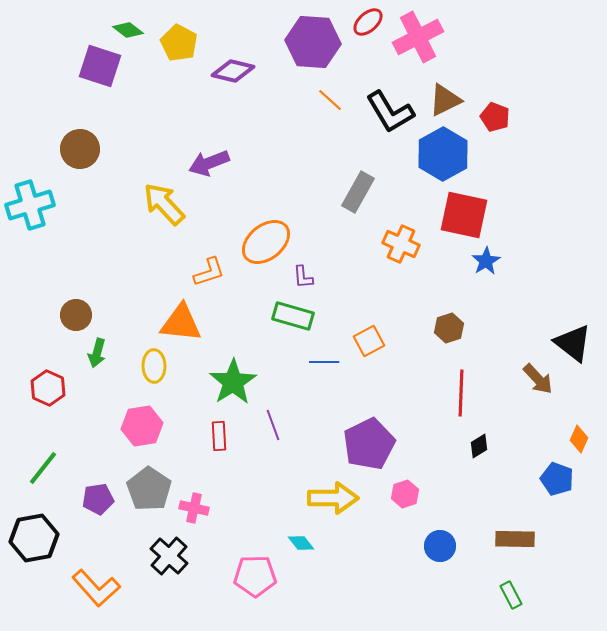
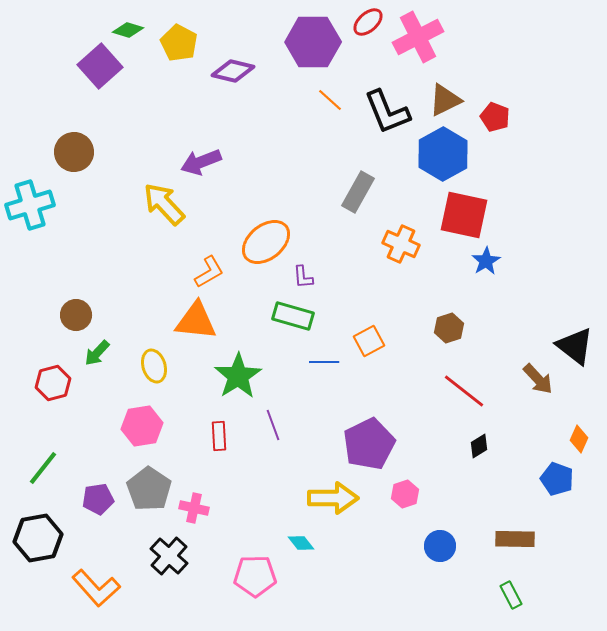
green diamond at (128, 30): rotated 20 degrees counterclockwise
purple hexagon at (313, 42): rotated 4 degrees counterclockwise
purple square at (100, 66): rotated 30 degrees clockwise
black L-shape at (390, 112): moved 3 px left; rotated 9 degrees clockwise
brown circle at (80, 149): moved 6 px left, 3 px down
purple arrow at (209, 163): moved 8 px left, 1 px up
orange L-shape at (209, 272): rotated 12 degrees counterclockwise
orange triangle at (181, 323): moved 15 px right, 2 px up
black triangle at (573, 343): moved 2 px right, 3 px down
green arrow at (97, 353): rotated 28 degrees clockwise
yellow ellipse at (154, 366): rotated 16 degrees counterclockwise
green star at (233, 382): moved 5 px right, 6 px up
red hexagon at (48, 388): moved 5 px right, 5 px up; rotated 20 degrees clockwise
red line at (461, 393): moved 3 px right, 2 px up; rotated 54 degrees counterclockwise
black hexagon at (34, 538): moved 4 px right
